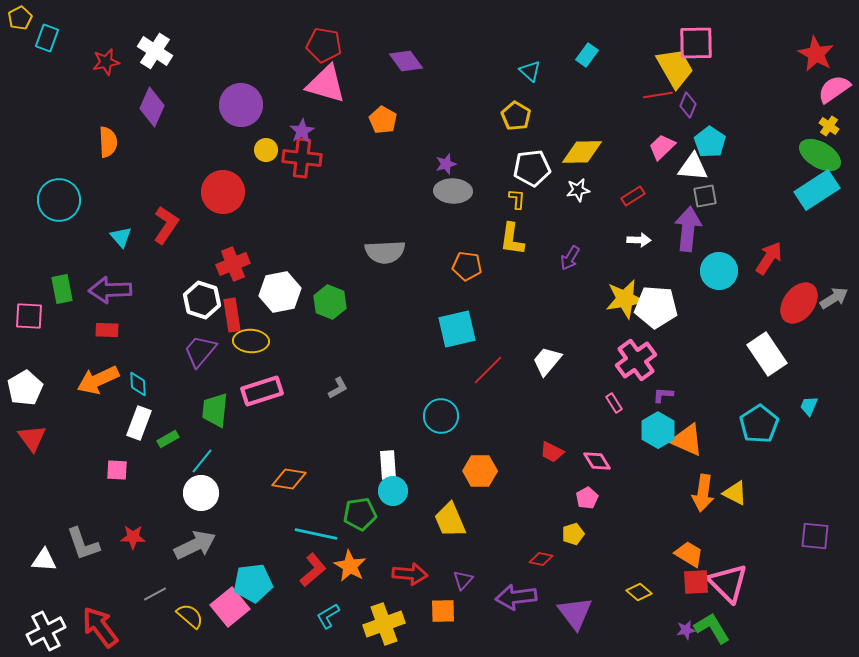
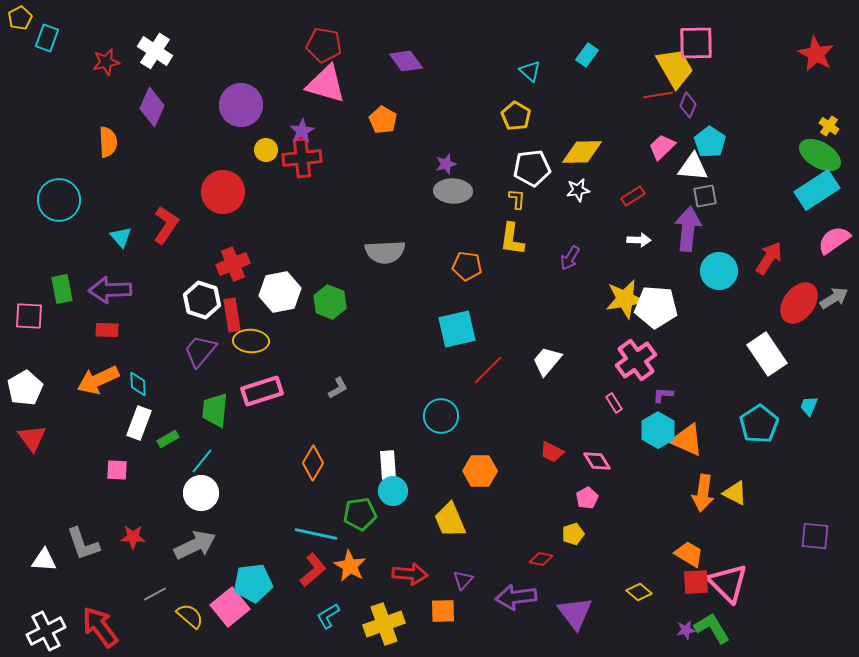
pink semicircle at (834, 89): moved 151 px down
red cross at (302, 158): rotated 12 degrees counterclockwise
orange diamond at (289, 479): moved 24 px right, 16 px up; rotated 68 degrees counterclockwise
